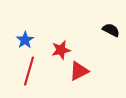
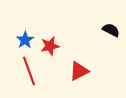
red star: moved 11 px left, 4 px up
red line: rotated 36 degrees counterclockwise
